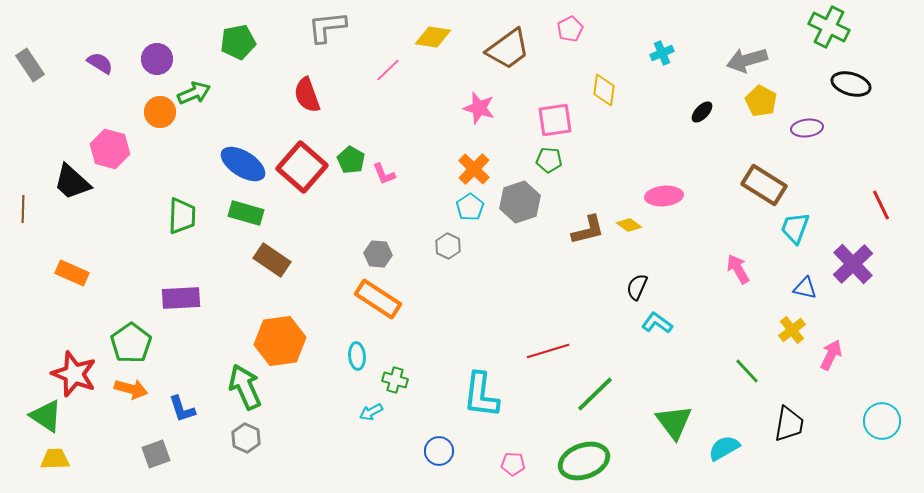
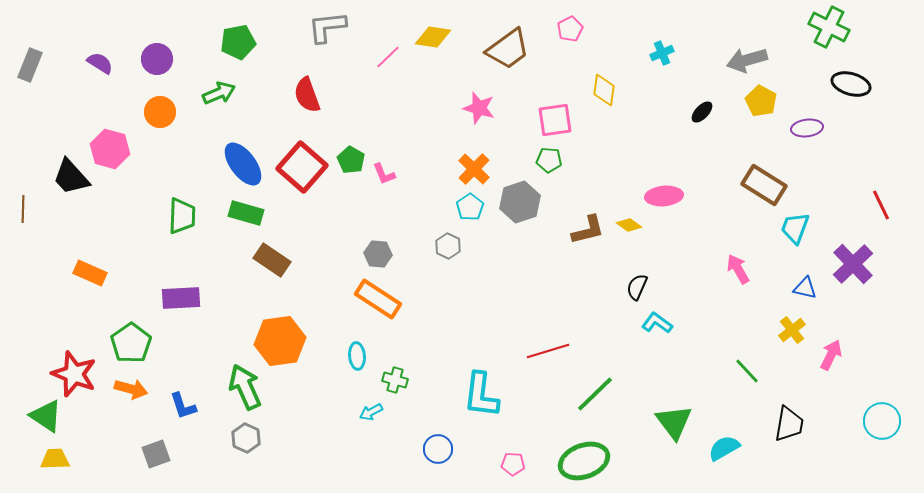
gray rectangle at (30, 65): rotated 56 degrees clockwise
pink line at (388, 70): moved 13 px up
green arrow at (194, 93): moved 25 px right
blue ellipse at (243, 164): rotated 21 degrees clockwise
black trapezoid at (72, 182): moved 1 px left, 5 px up; rotated 6 degrees clockwise
orange rectangle at (72, 273): moved 18 px right
blue L-shape at (182, 409): moved 1 px right, 3 px up
blue circle at (439, 451): moved 1 px left, 2 px up
